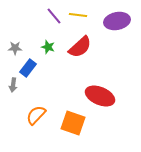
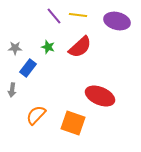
purple ellipse: rotated 25 degrees clockwise
gray arrow: moved 1 px left, 5 px down
